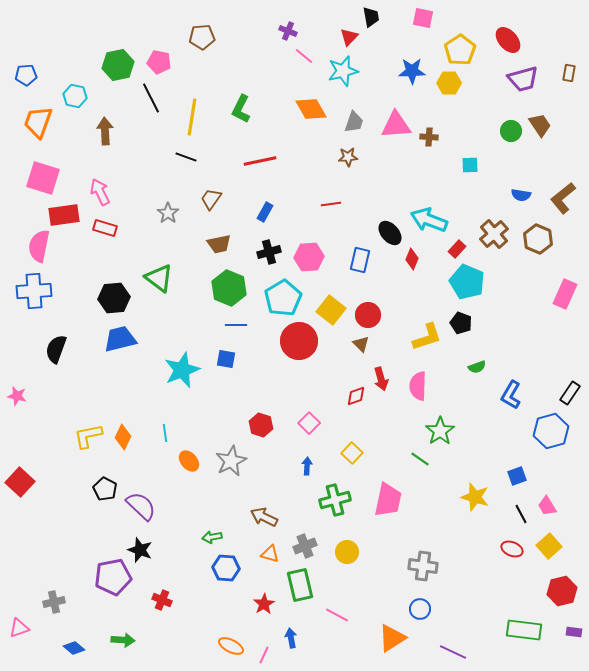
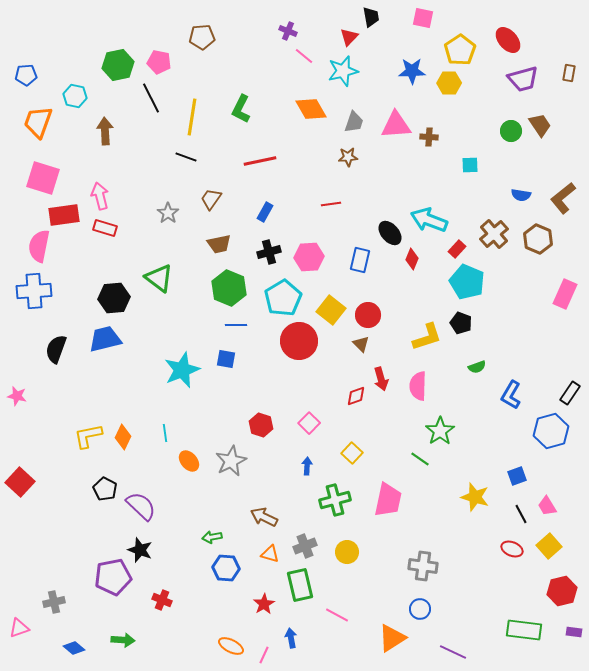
pink arrow at (100, 192): moved 4 px down; rotated 12 degrees clockwise
blue trapezoid at (120, 339): moved 15 px left
